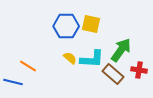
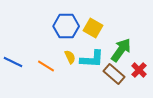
yellow square: moved 2 px right, 4 px down; rotated 18 degrees clockwise
yellow semicircle: moved 1 px up; rotated 24 degrees clockwise
orange line: moved 18 px right
red cross: rotated 35 degrees clockwise
brown rectangle: moved 1 px right
blue line: moved 20 px up; rotated 12 degrees clockwise
